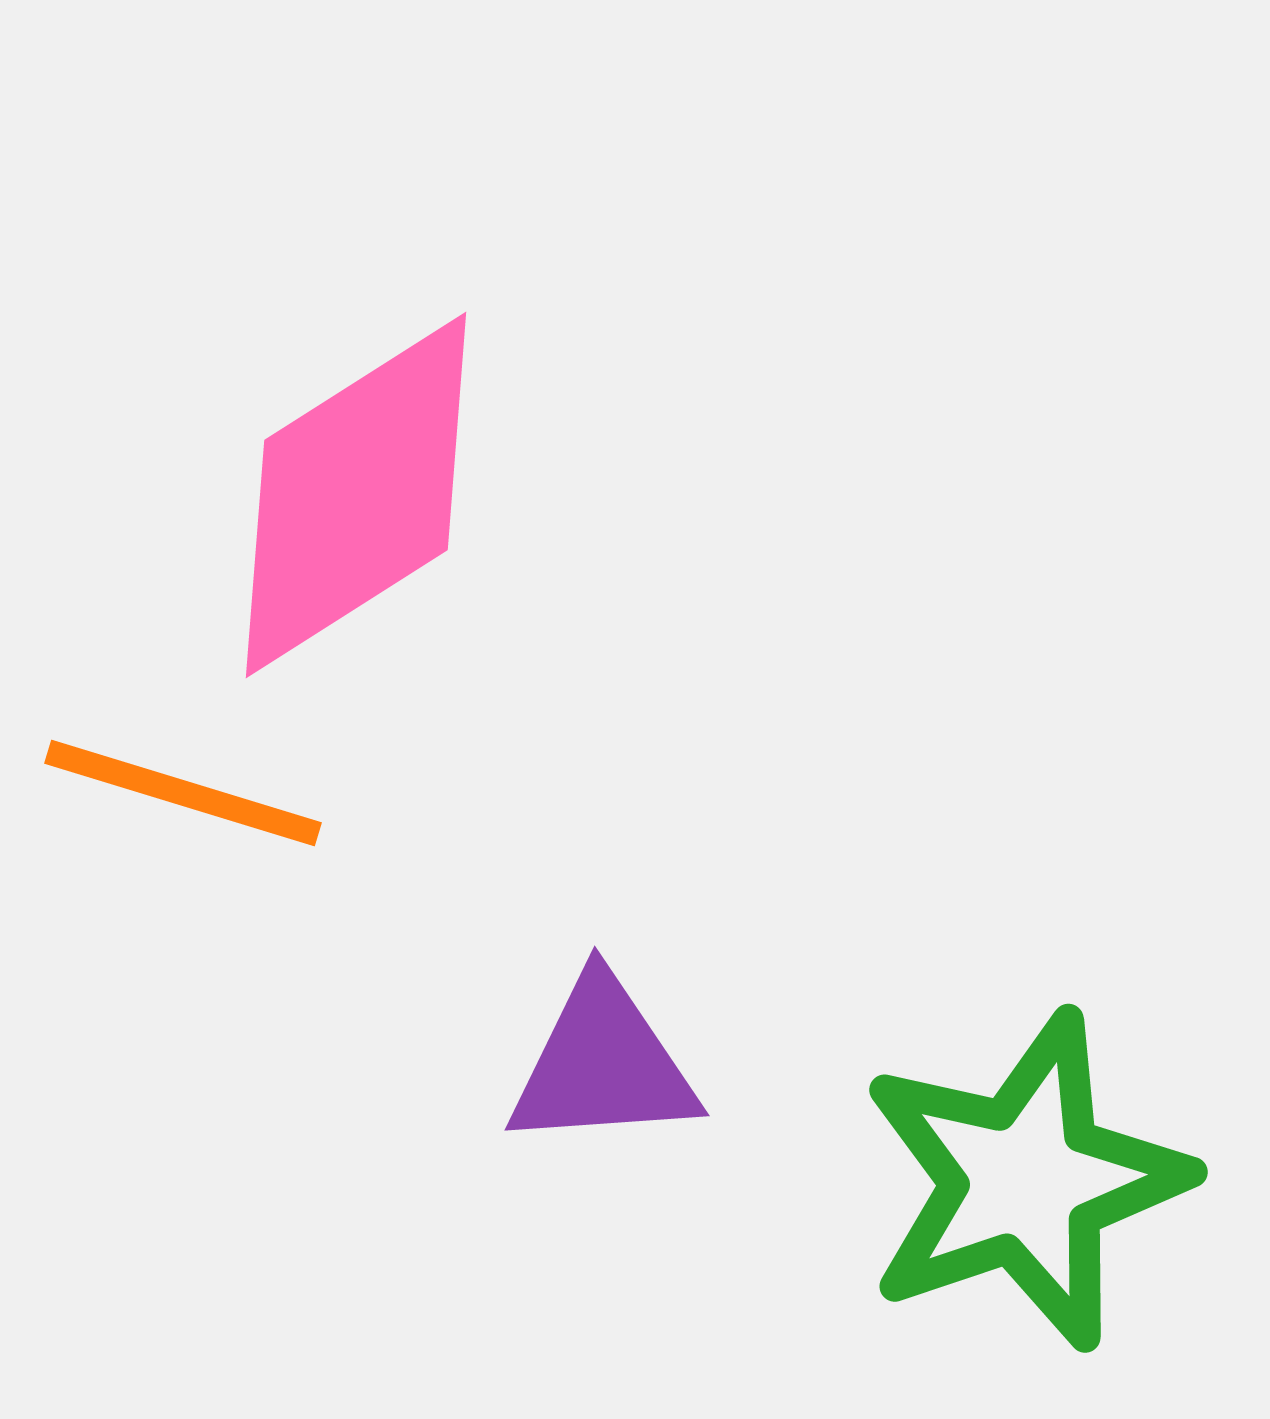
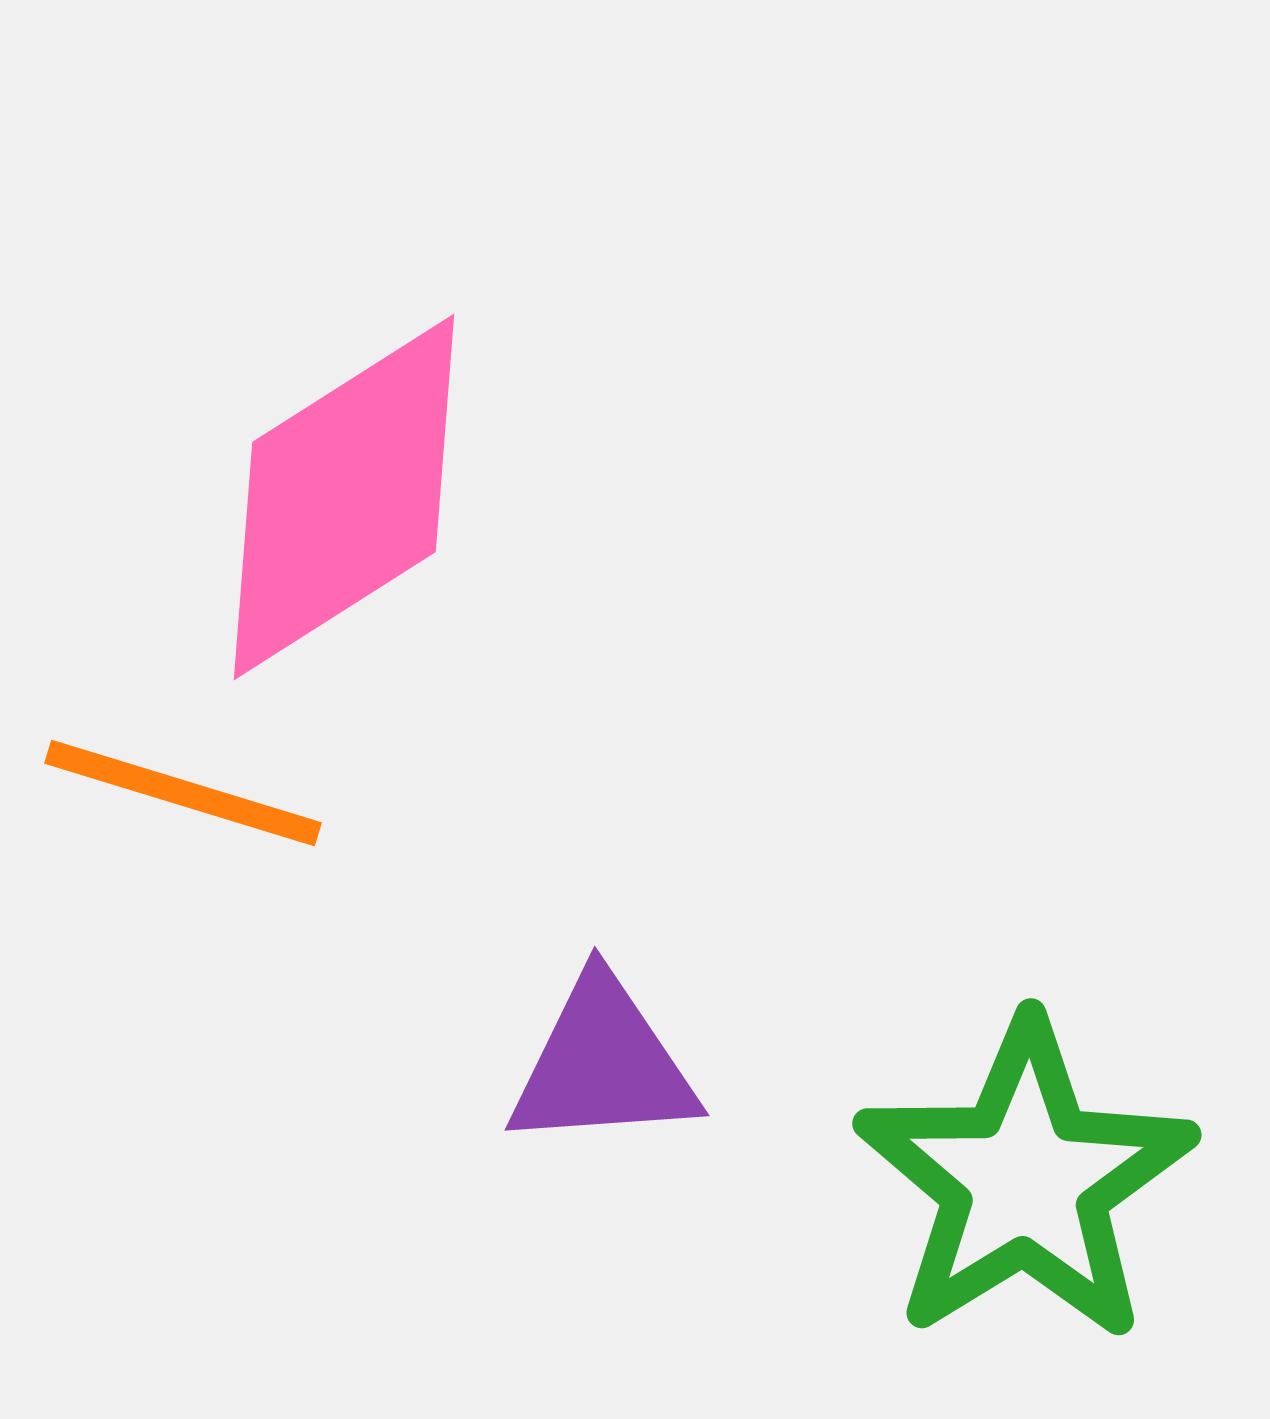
pink diamond: moved 12 px left, 2 px down
green star: rotated 13 degrees counterclockwise
